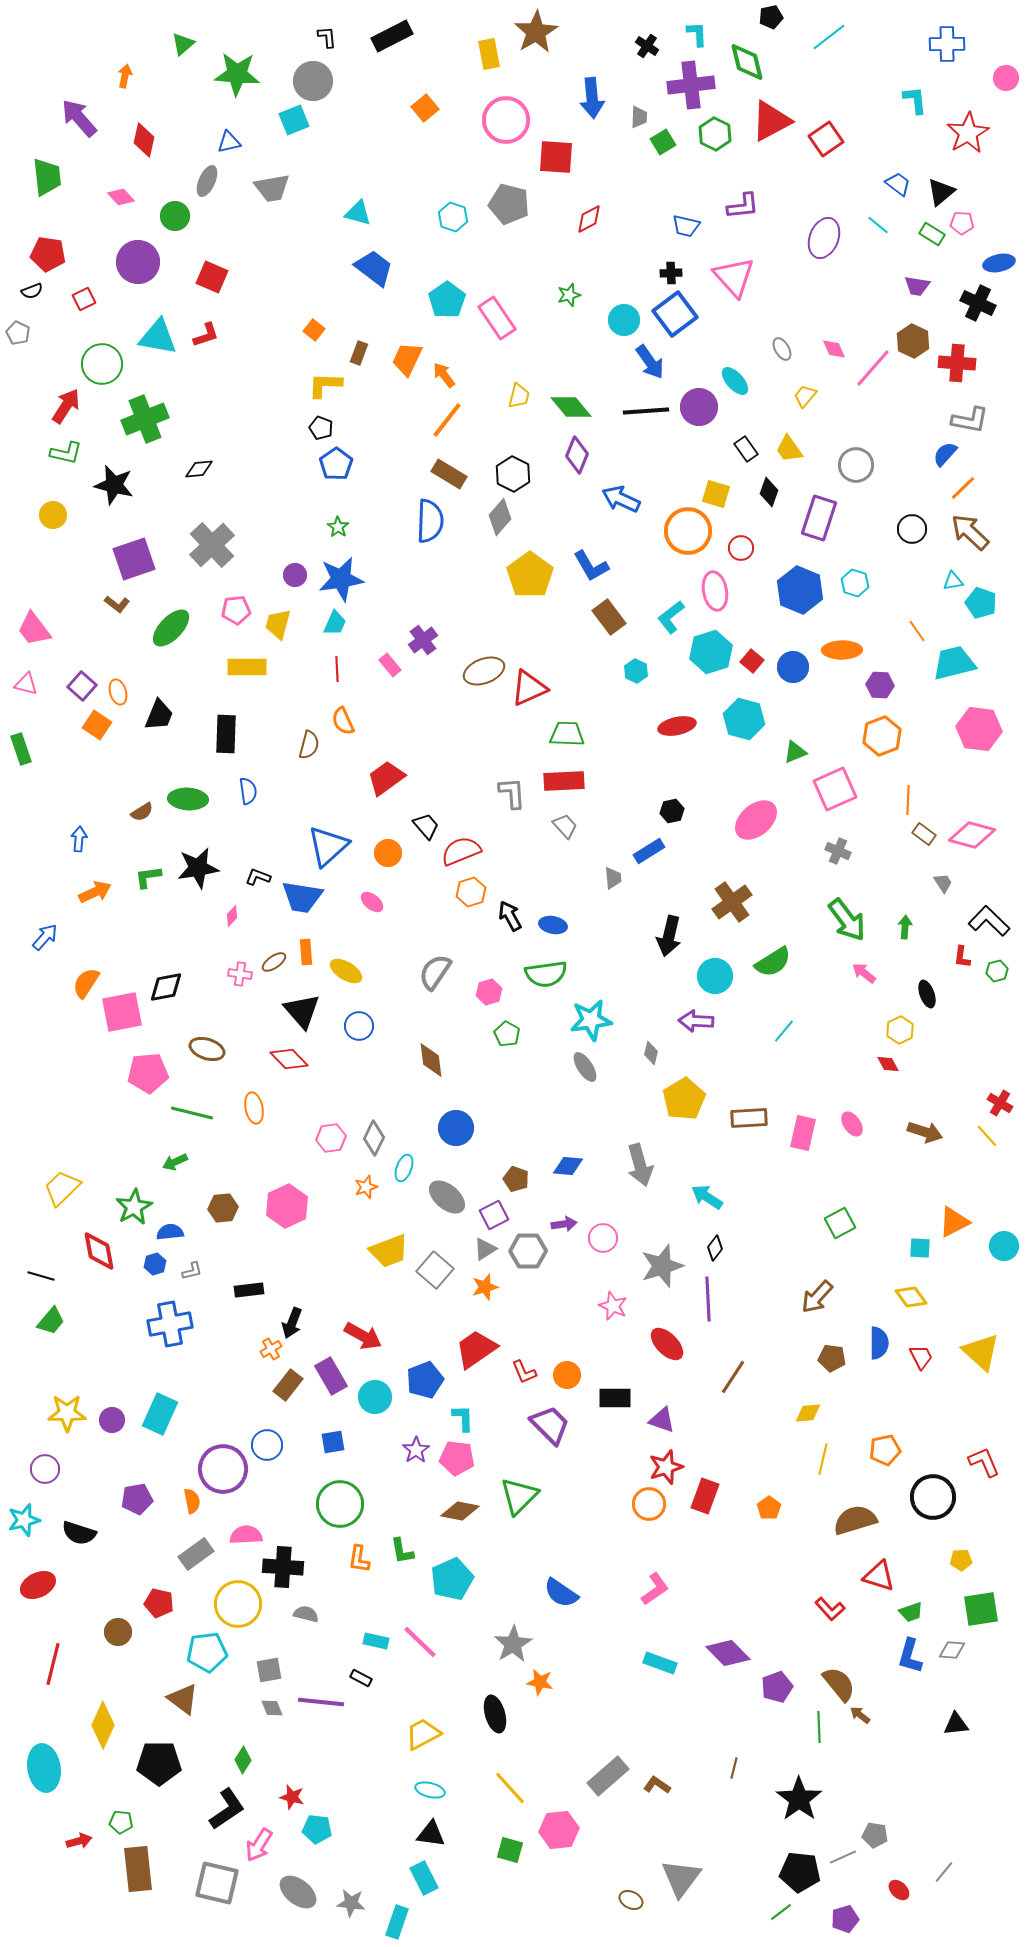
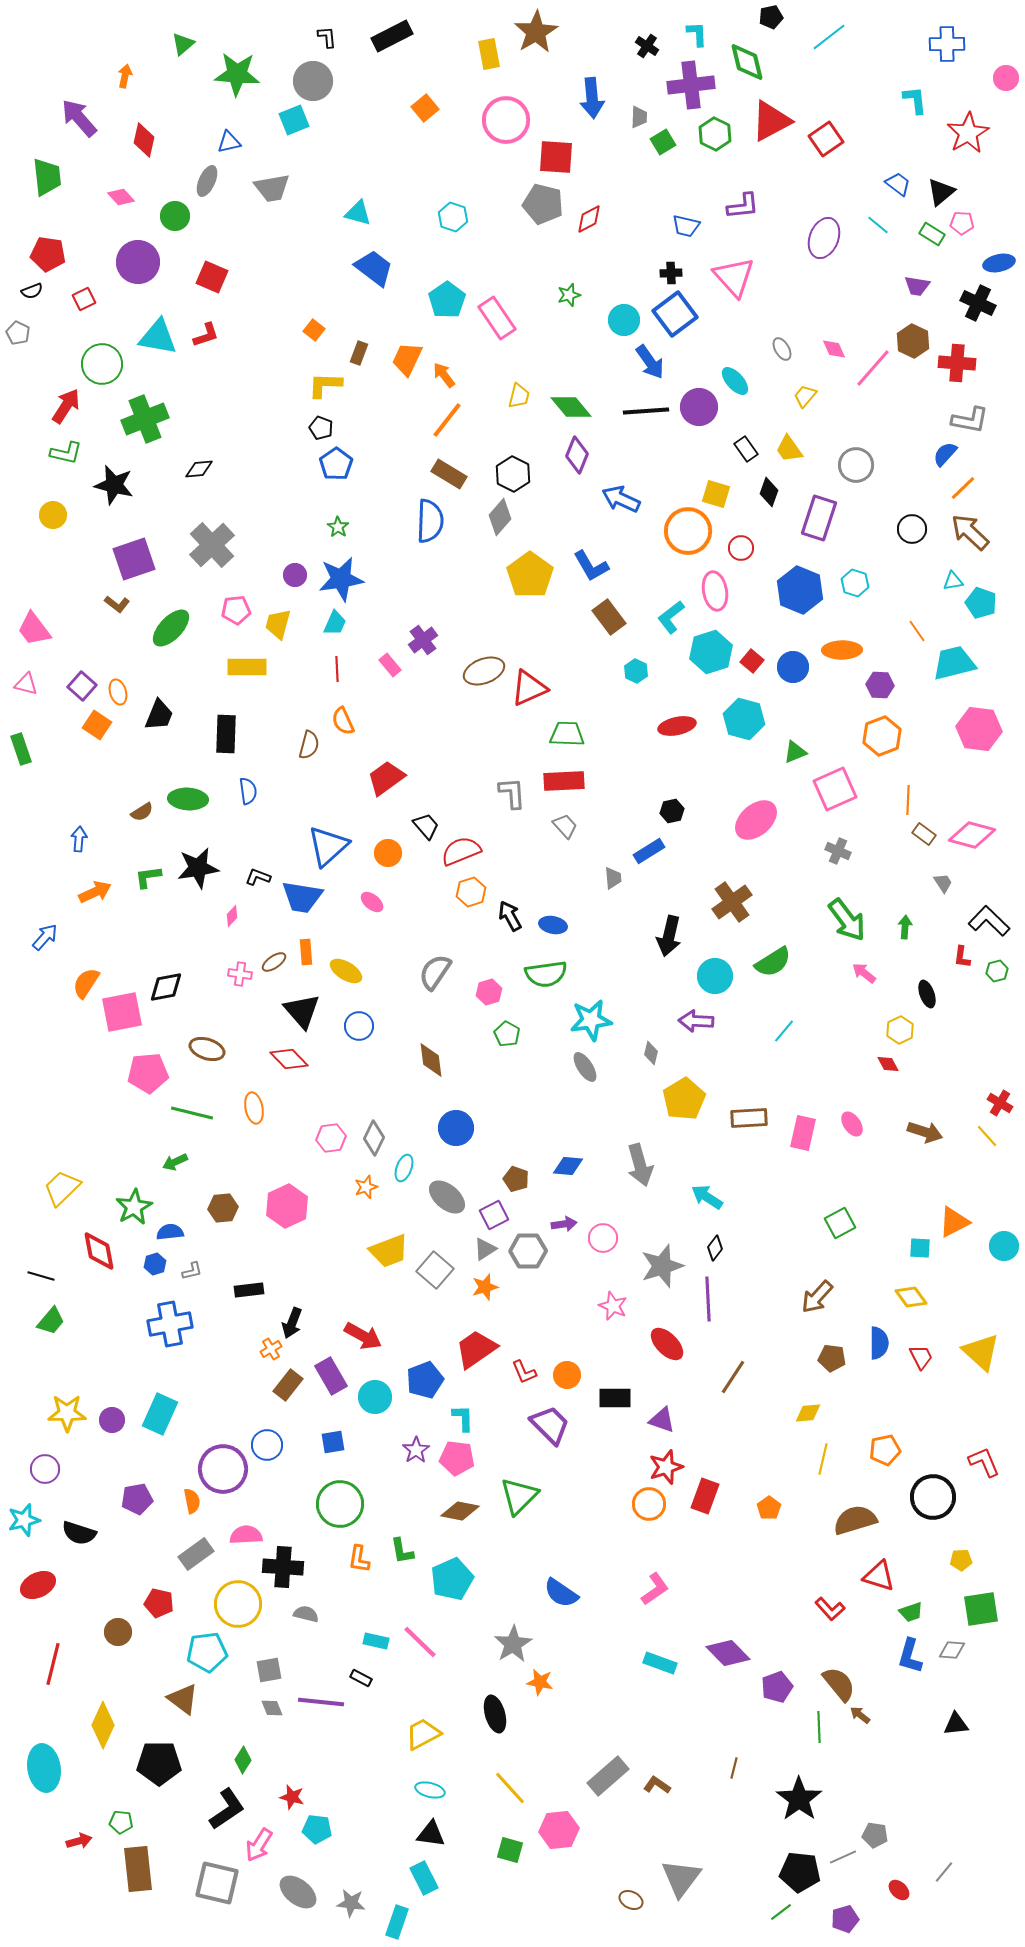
gray pentagon at (509, 204): moved 34 px right
